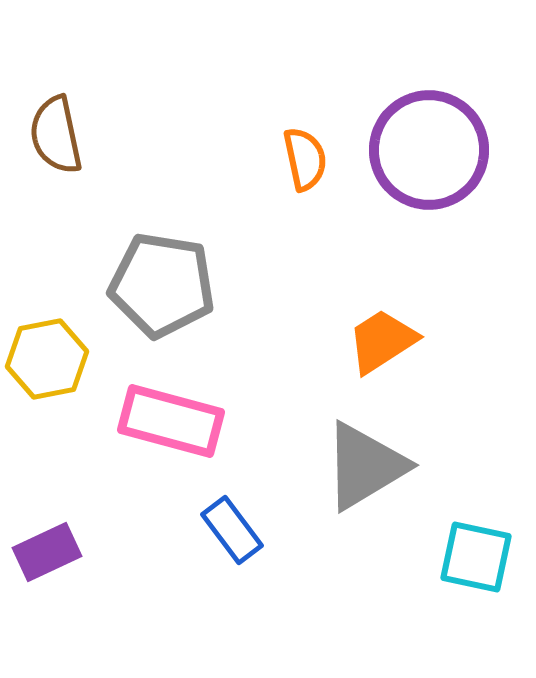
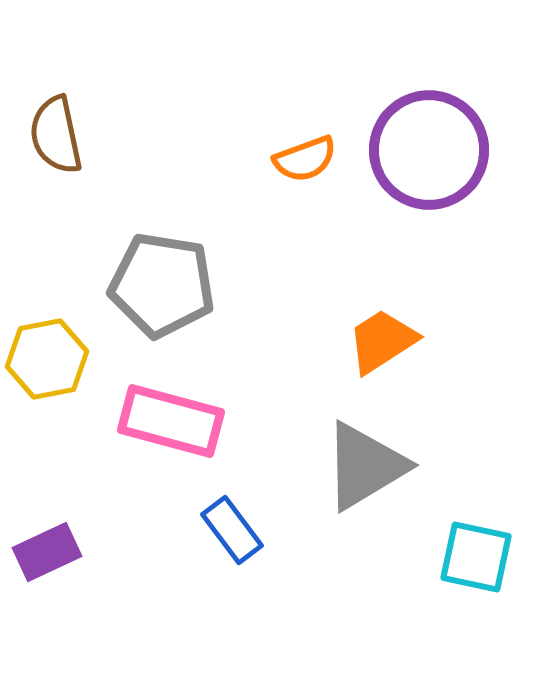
orange semicircle: rotated 82 degrees clockwise
